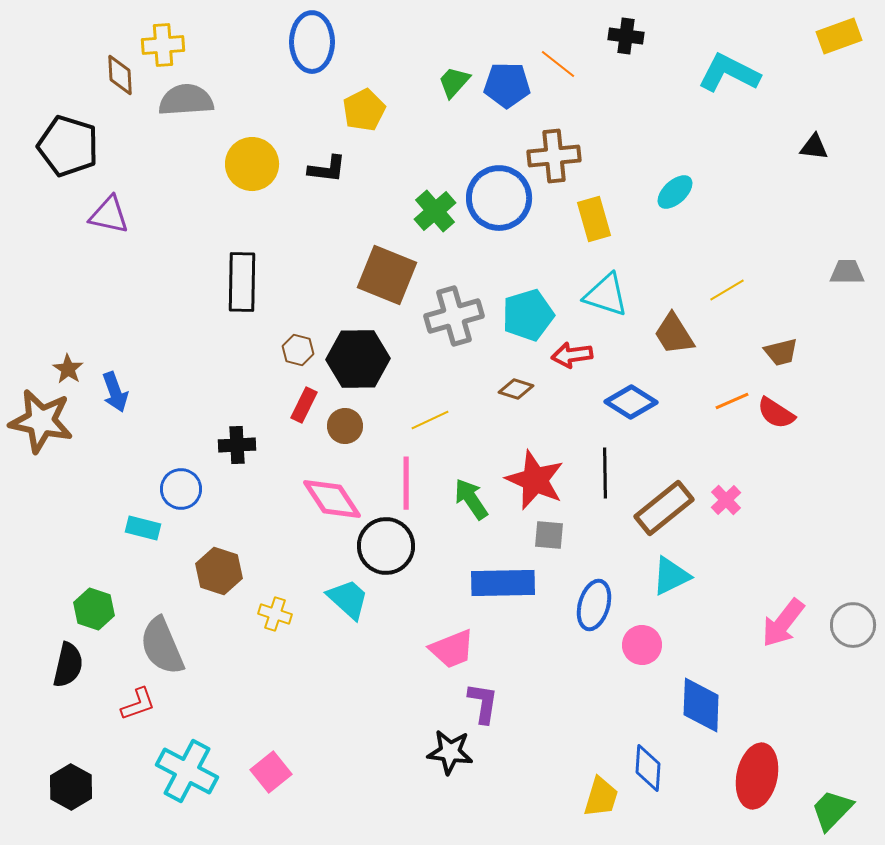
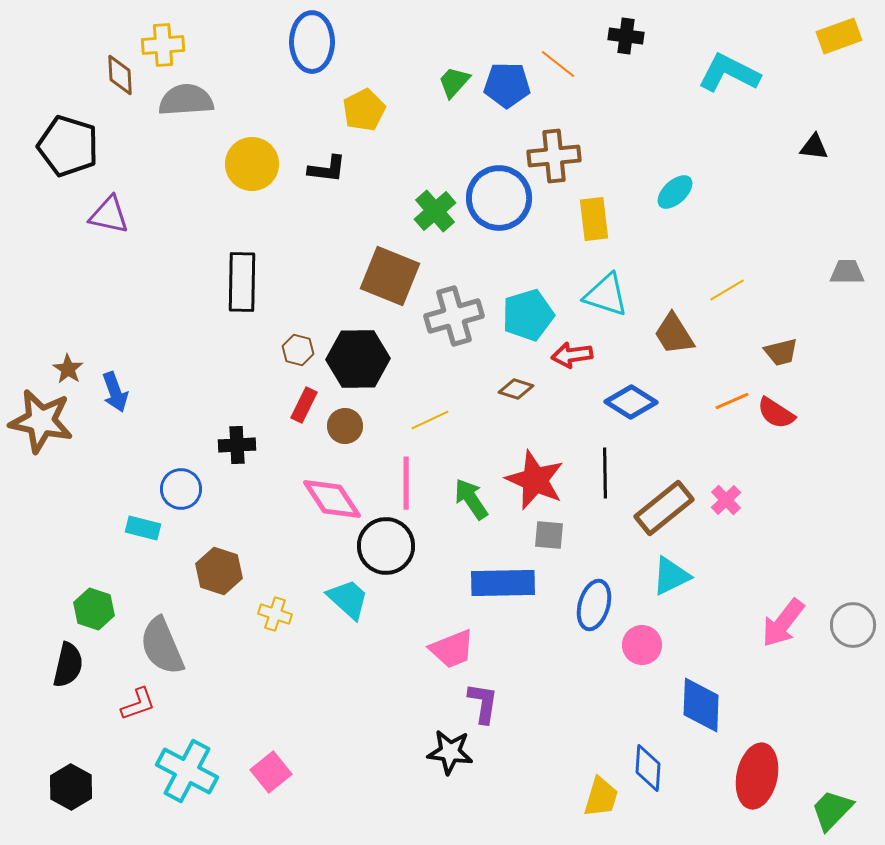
yellow rectangle at (594, 219): rotated 9 degrees clockwise
brown square at (387, 275): moved 3 px right, 1 px down
